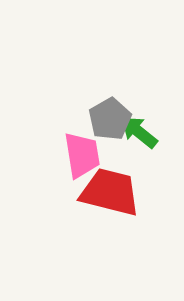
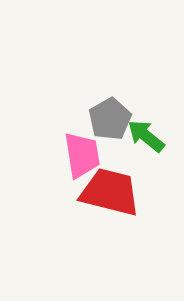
green arrow: moved 7 px right, 4 px down
